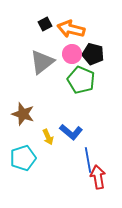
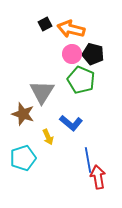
gray triangle: moved 30 px down; rotated 20 degrees counterclockwise
blue L-shape: moved 9 px up
